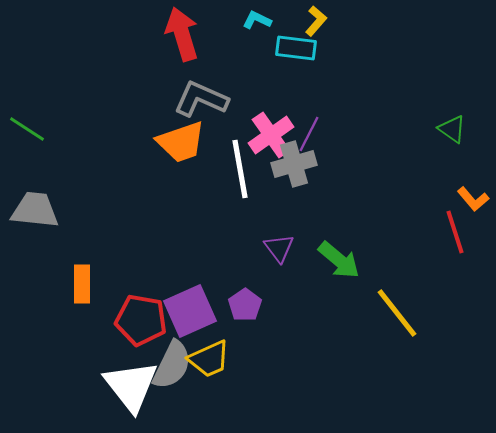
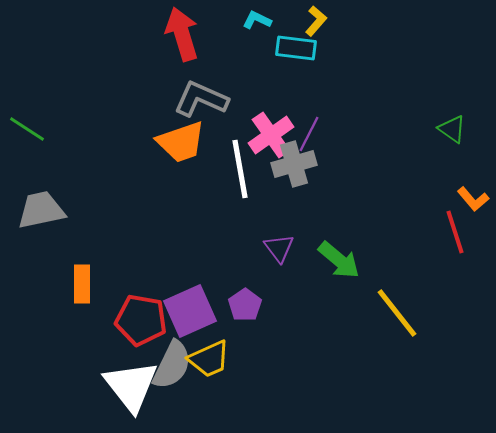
gray trapezoid: moved 6 px right; rotated 18 degrees counterclockwise
